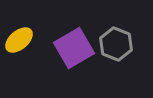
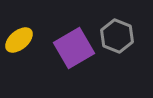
gray hexagon: moved 1 px right, 8 px up
